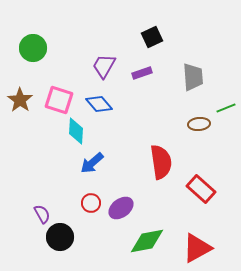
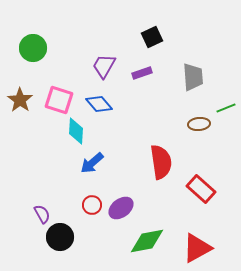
red circle: moved 1 px right, 2 px down
